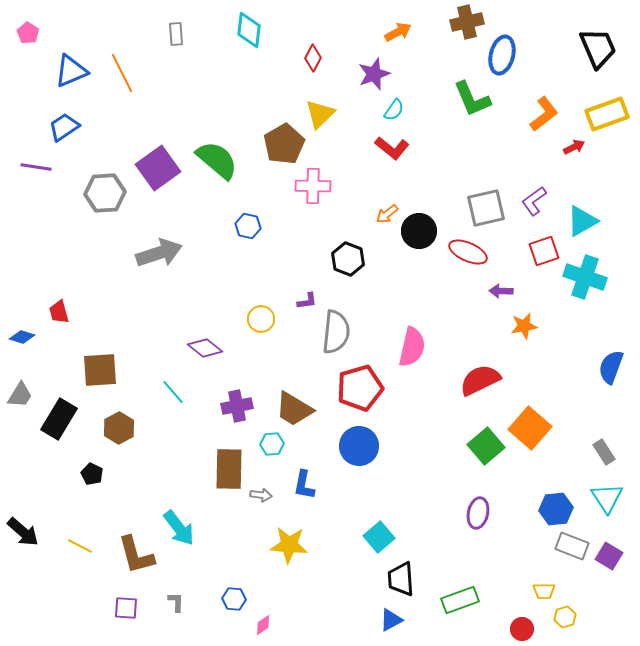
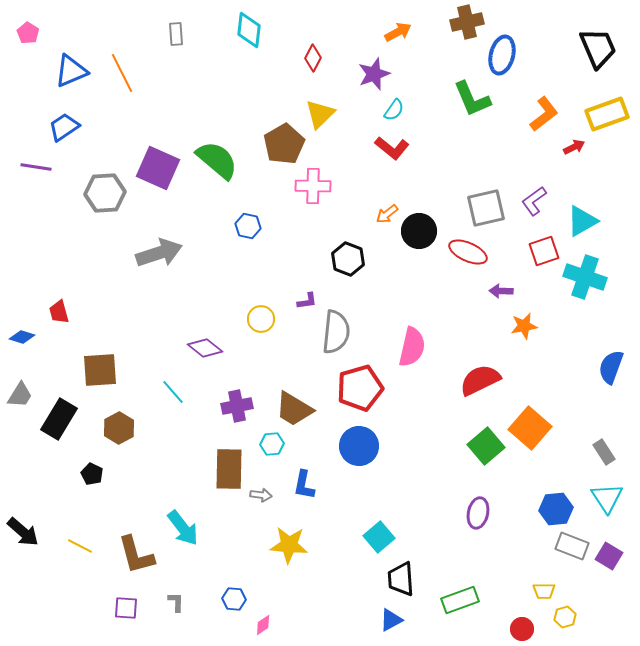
purple square at (158, 168): rotated 30 degrees counterclockwise
cyan arrow at (179, 528): moved 4 px right
